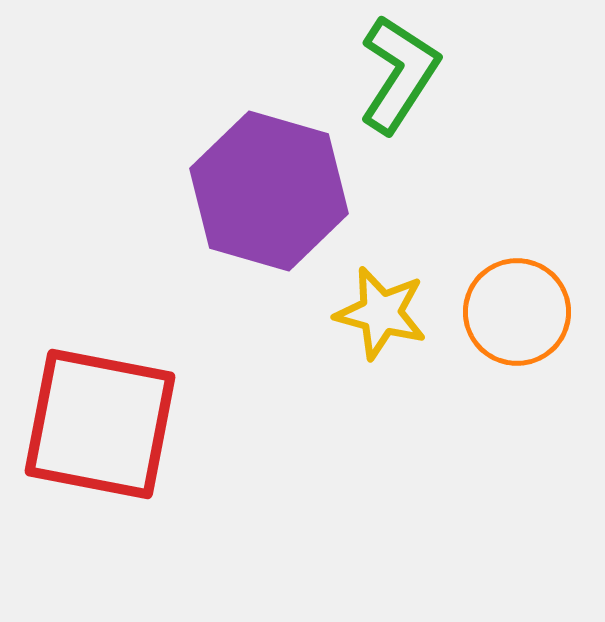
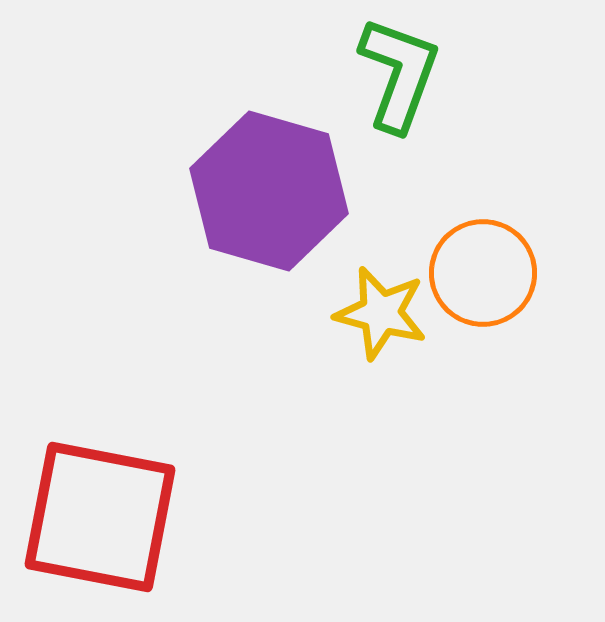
green L-shape: rotated 13 degrees counterclockwise
orange circle: moved 34 px left, 39 px up
red square: moved 93 px down
